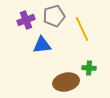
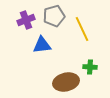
green cross: moved 1 px right, 1 px up
